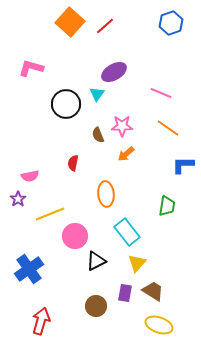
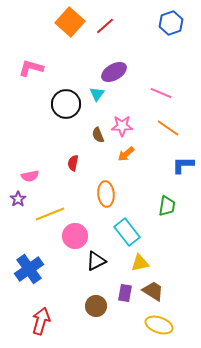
yellow triangle: moved 3 px right; rotated 36 degrees clockwise
